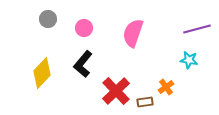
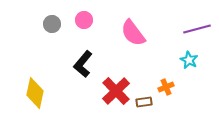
gray circle: moved 4 px right, 5 px down
pink circle: moved 8 px up
pink semicircle: rotated 56 degrees counterclockwise
cyan star: rotated 18 degrees clockwise
yellow diamond: moved 7 px left, 20 px down; rotated 32 degrees counterclockwise
orange cross: rotated 14 degrees clockwise
brown rectangle: moved 1 px left
